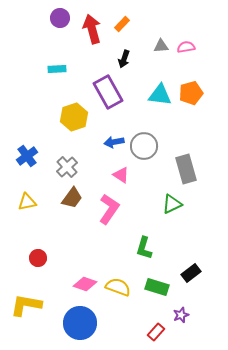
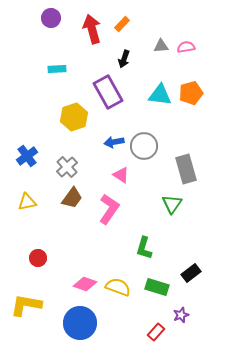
purple circle: moved 9 px left
green triangle: rotated 30 degrees counterclockwise
